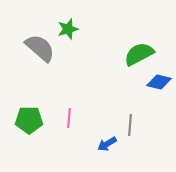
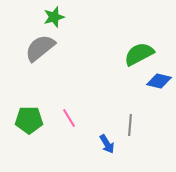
green star: moved 14 px left, 12 px up
gray semicircle: rotated 80 degrees counterclockwise
blue diamond: moved 1 px up
pink line: rotated 36 degrees counterclockwise
blue arrow: rotated 90 degrees counterclockwise
